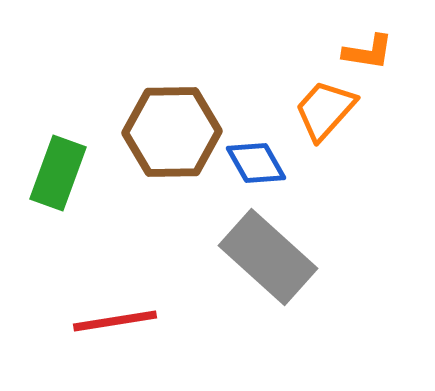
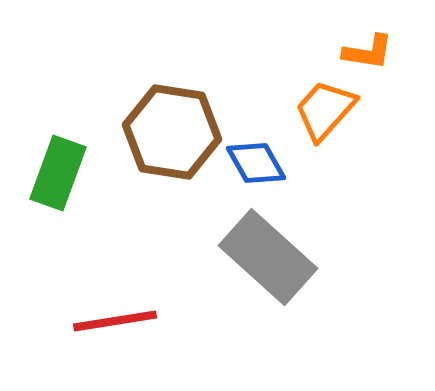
brown hexagon: rotated 10 degrees clockwise
